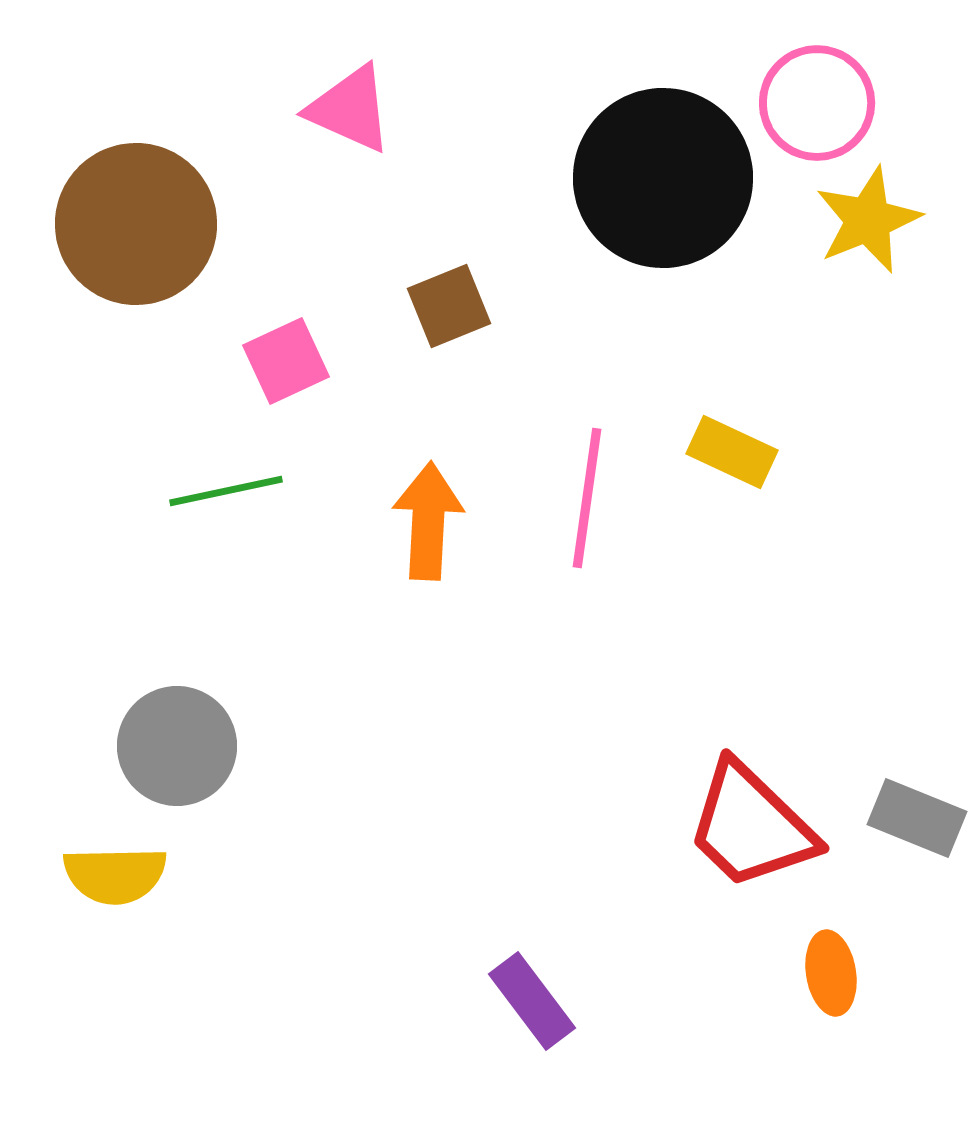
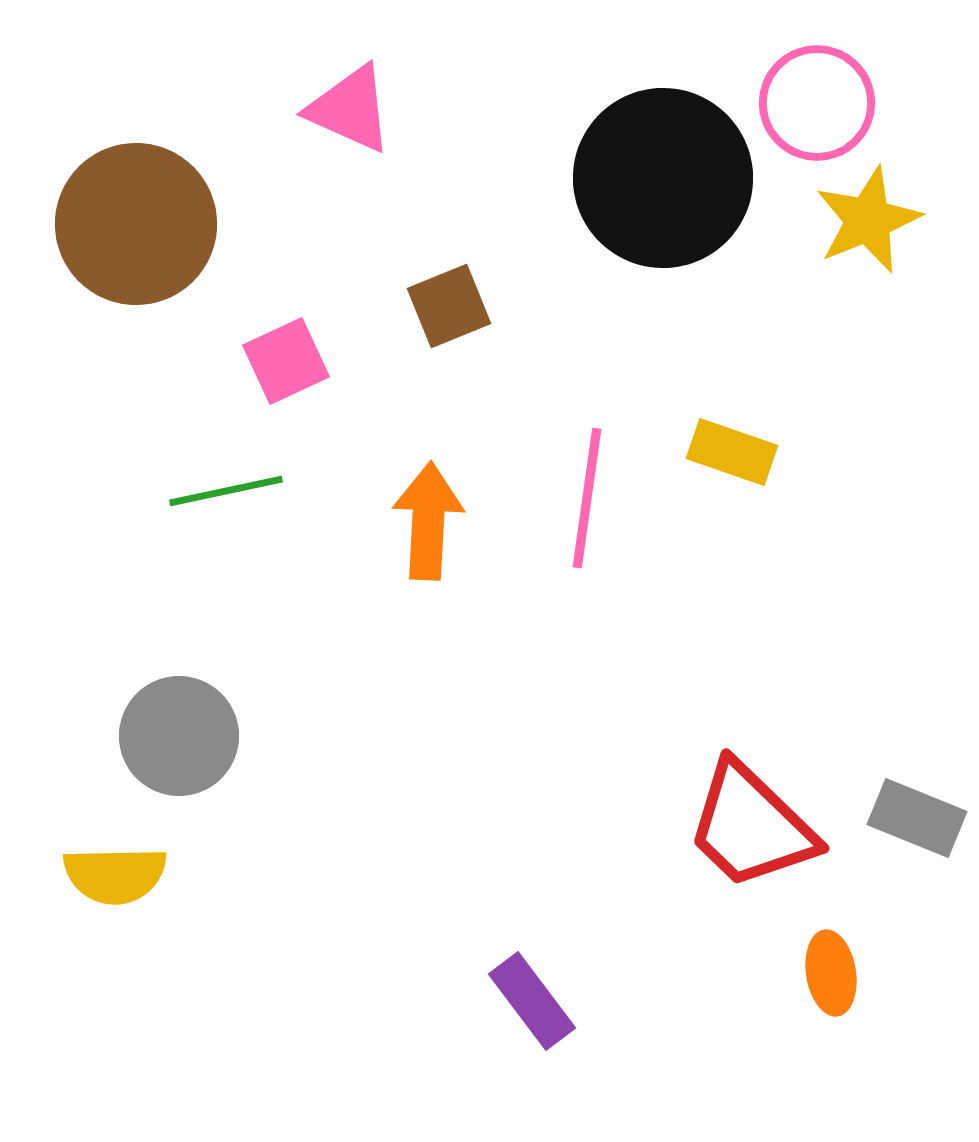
yellow rectangle: rotated 6 degrees counterclockwise
gray circle: moved 2 px right, 10 px up
